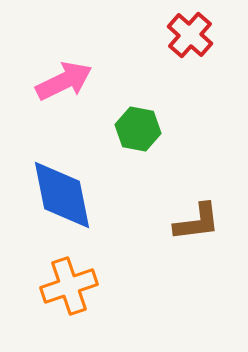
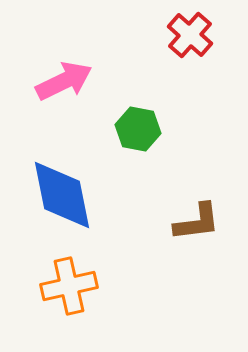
orange cross: rotated 6 degrees clockwise
